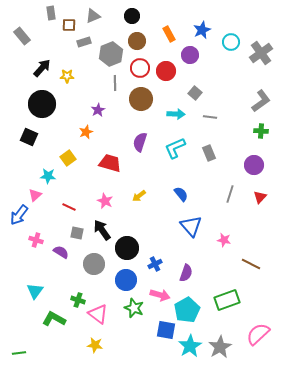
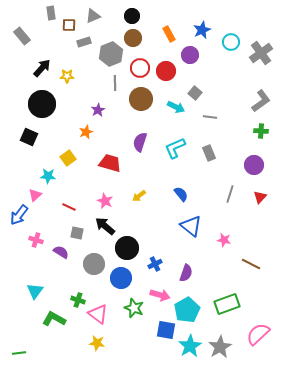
brown circle at (137, 41): moved 4 px left, 3 px up
cyan arrow at (176, 114): moved 7 px up; rotated 24 degrees clockwise
blue triangle at (191, 226): rotated 10 degrees counterclockwise
black arrow at (102, 230): moved 3 px right, 4 px up; rotated 15 degrees counterclockwise
blue circle at (126, 280): moved 5 px left, 2 px up
green rectangle at (227, 300): moved 4 px down
yellow star at (95, 345): moved 2 px right, 2 px up
